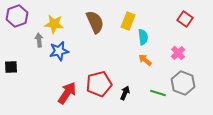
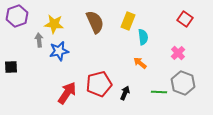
orange arrow: moved 5 px left, 3 px down
green line: moved 1 px right, 1 px up; rotated 14 degrees counterclockwise
